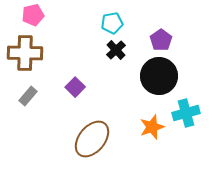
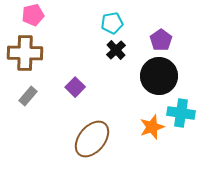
cyan cross: moved 5 px left; rotated 24 degrees clockwise
